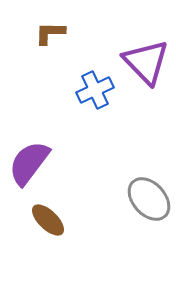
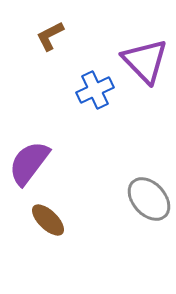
brown L-shape: moved 3 px down; rotated 28 degrees counterclockwise
purple triangle: moved 1 px left, 1 px up
